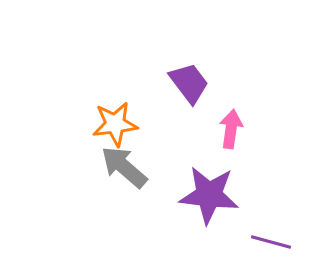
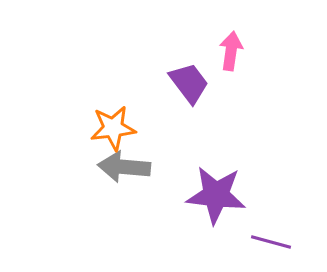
orange star: moved 2 px left, 4 px down
pink arrow: moved 78 px up
gray arrow: rotated 36 degrees counterclockwise
purple star: moved 7 px right
